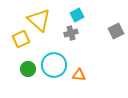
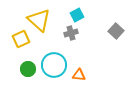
gray square: rotated 21 degrees counterclockwise
